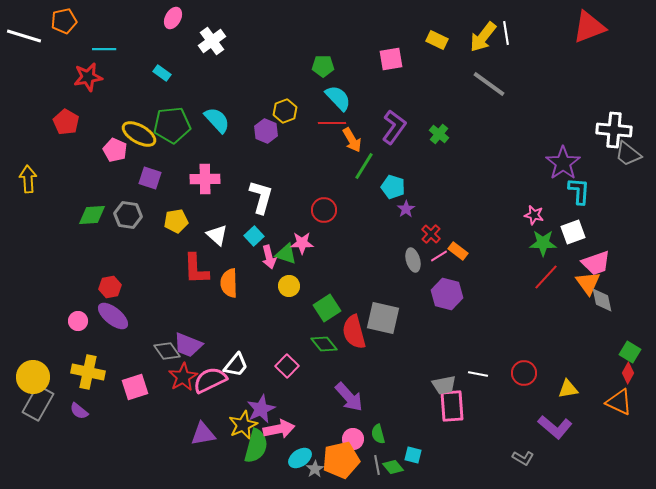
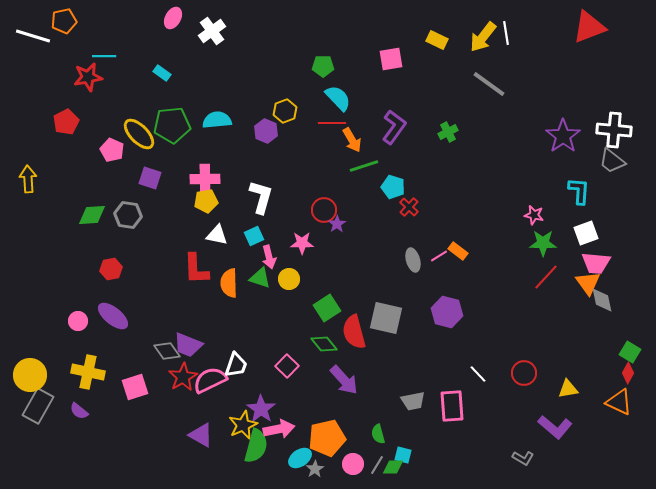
white line at (24, 36): moved 9 px right
white cross at (212, 41): moved 10 px up
cyan line at (104, 49): moved 7 px down
cyan semicircle at (217, 120): rotated 52 degrees counterclockwise
red pentagon at (66, 122): rotated 15 degrees clockwise
yellow ellipse at (139, 134): rotated 16 degrees clockwise
green cross at (439, 134): moved 9 px right, 2 px up; rotated 24 degrees clockwise
pink pentagon at (115, 150): moved 3 px left
gray trapezoid at (628, 154): moved 16 px left, 7 px down
purple star at (563, 163): moved 27 px up
green line at (364, 166): rotated 40 degrees clockwise
purple star at (406, 209): moved 69 px left, 15 px down
yellow pentagon at (176, 221): moved 30 px right, 20 px up
white square at (573, 232): moved 13 px right, 1 px down
red cross at (431, 234): moved 22 px left, 27 px up
white triangle at (217, 235): rotated 30 degrees counterclockwise
cyan square at (254, 236): rotated 18 degrees clockwise
green triangle at (286, 254): moved 26 px left, 24 px down
pink trapezoid at (596, 263): rotated 24 degrees clockwise
yellow circle at (289, 286): moved 7 px up
red hexagon at (110, 287): moved 1 px right, 18 px up
purple hexagon at (447, 294): moved 18 px down
gray square at (383, 318): moved 3 px right
white trapezoid at (236, 365): rotated 20 degrees counterclockwise
white line at (478, 374): rotated 36 degrees clockwise
yellow circle at (33, 377): moved 3 px left, 2 px up
gray trapezoid at (444, 385): moved 31 px left, 16 px down
purple arrow at (349, 397): moved 5 px left, 17 px up
gray rectangle at (38, 403): moved 3 px down
purple star at (261, 409): rotated 12 degrees counterclockwise
purple triangle at (203, 434): moved 2 px left, 1 px down; rotated 40 degrees clockwise
pink circle at (353, 439): moved 25 px down
cyan square at (413, 455): moved 10 px left
orange pentagon at (341, 460): moved 14 px left, 22 px up
gray line at (377, 465): rotated 42 degrees clockwise
green diamond at (393, 467): rotated 50 degrees counterclockwise
